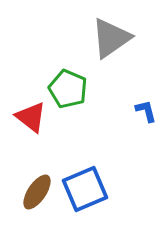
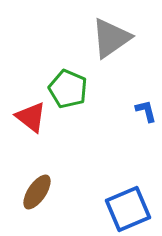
blue square: moved 43 px right, 20 px down
